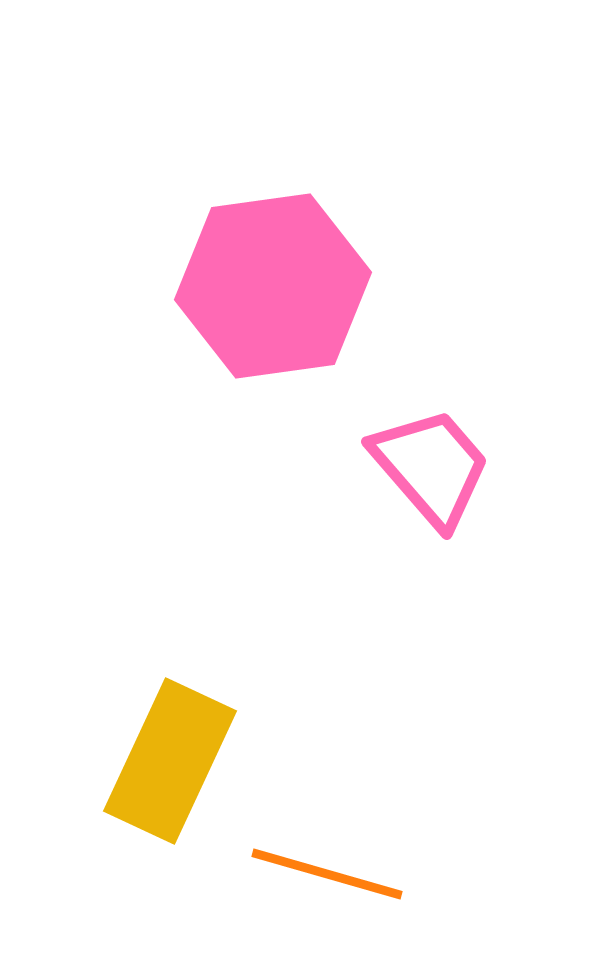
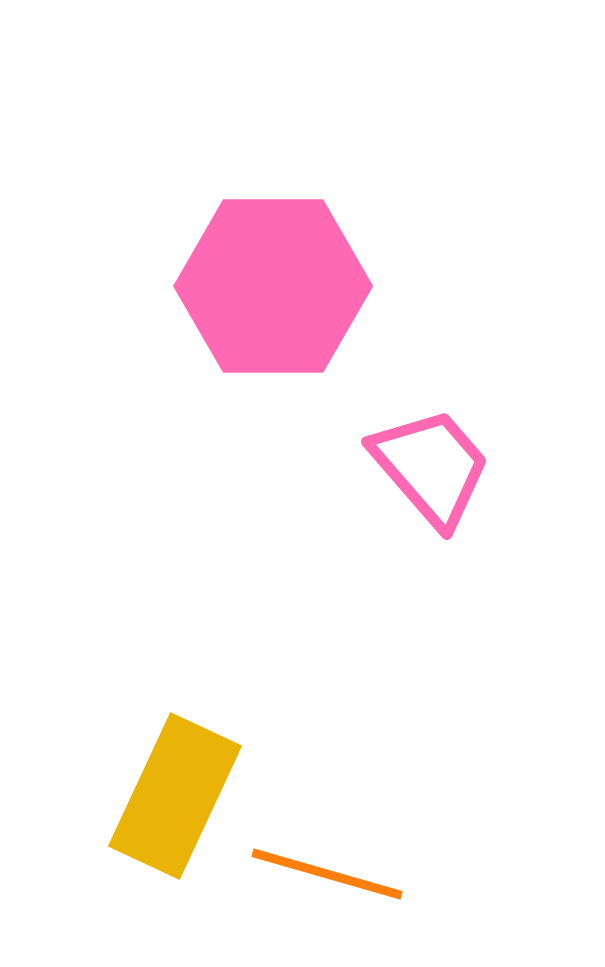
pink hexagon: rotated 8 degrees clockwise
yellow rectangle: moved 5 px right, 35 px down
